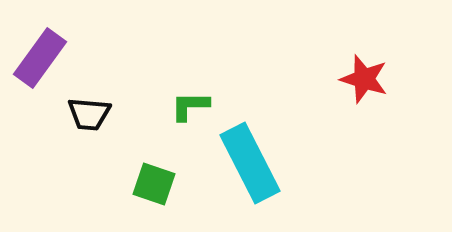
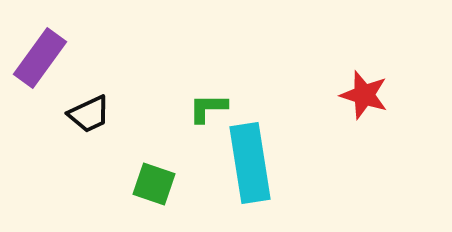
red star: moved 16 px down
green L-shape: moved 18 px right, 2 px down
black trapezoid: rotated 30 degrees counterclockwise
cyan rectangle: rotated 18 degrees clockwise
